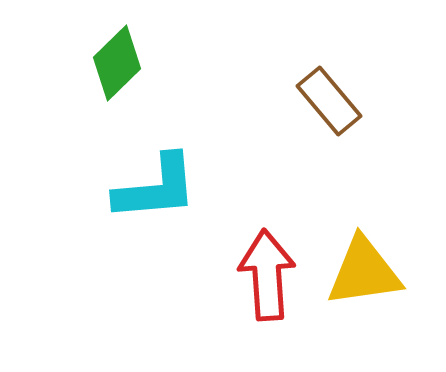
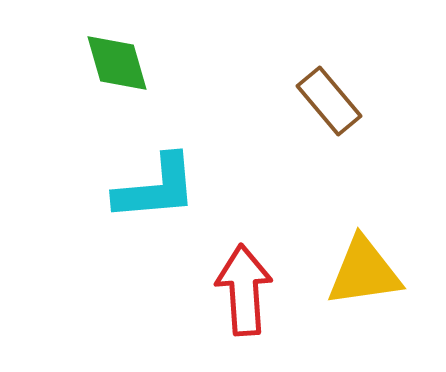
green diamond: rotated 62 degrees counterclockwise
red arrow: moved 23 px left, 15 px down
